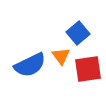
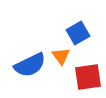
blue square: rotated 10 degrees clockwise
red square: moved 8 px down
